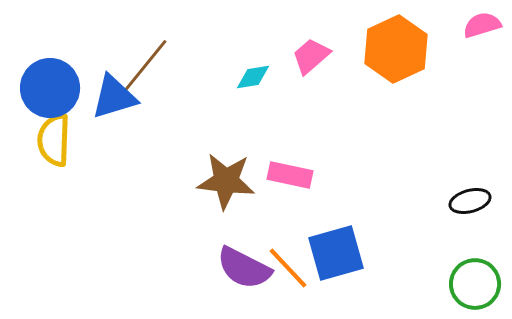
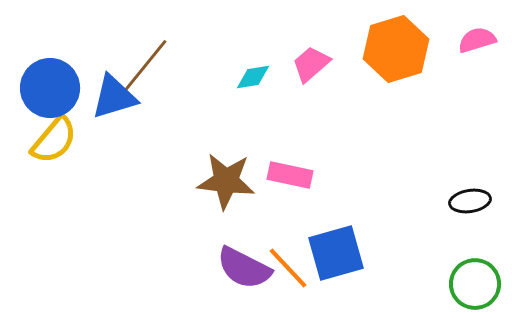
pink semicircle: moved 5 px left, 15 px down
orange hexagon: rotated 8 degrees clockwise
pink trapezoid: moved 8 px down
yellow semicircle: rotated 142 degrees counterclockwise
black ellipse: rotated 6 degrees clockwise
